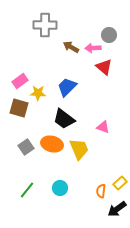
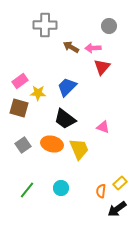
gray circle: moved 9 px up
red triangle: moved 2 px left; rotated 30 degrees clockwise
black trapezoid: moved 1 px right
gray square: moved 3 px left, 2 px up
cyan circle: moved 1 px right
